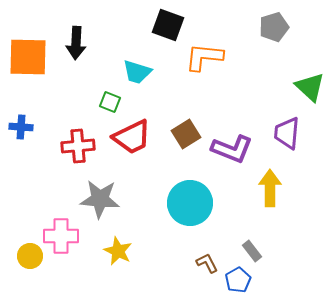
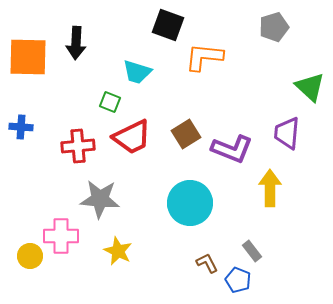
blue pentagon: rotated 20 degrees counterclockwise
